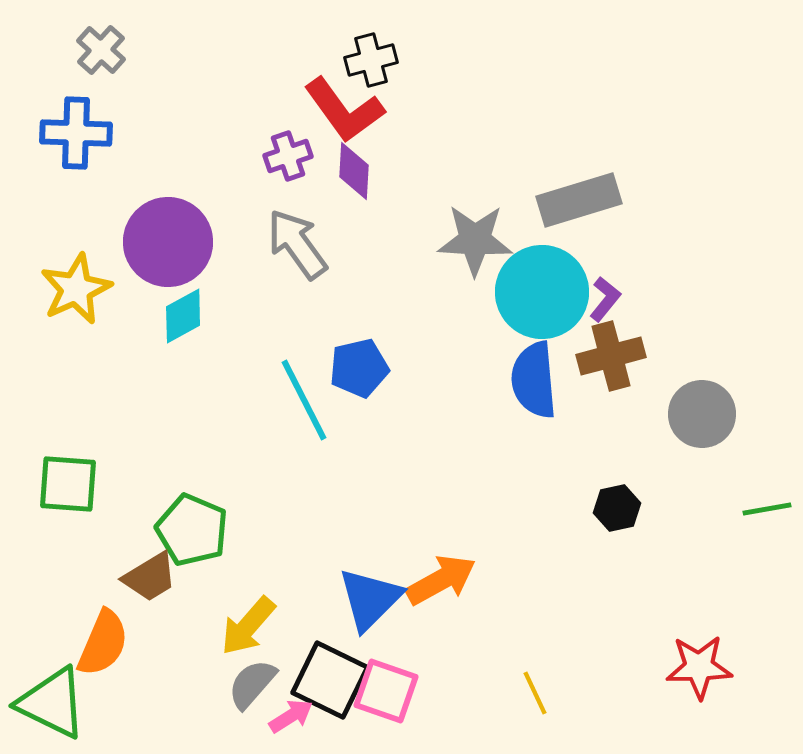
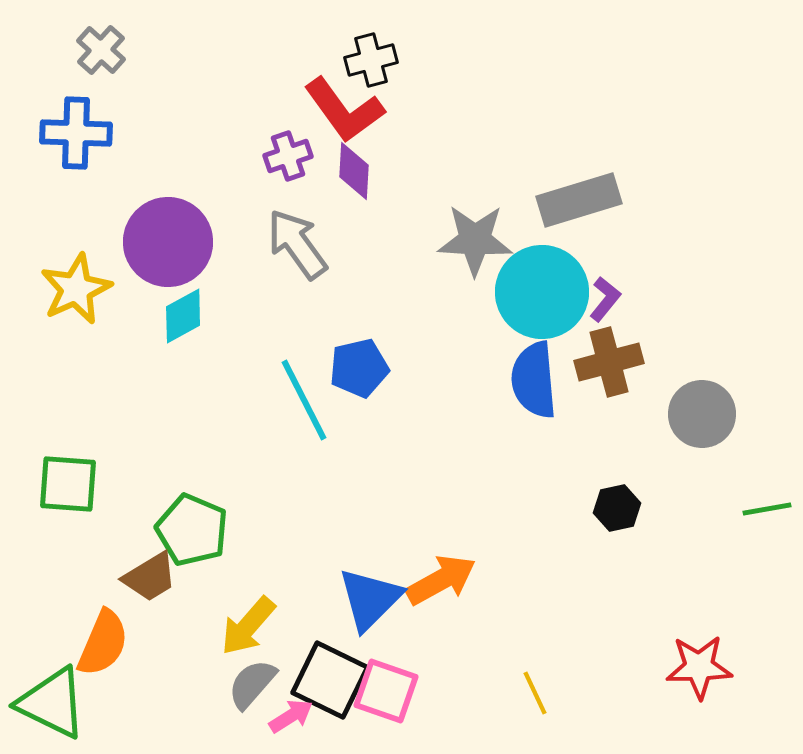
brown cross: moved 2 px left, 6 px down
